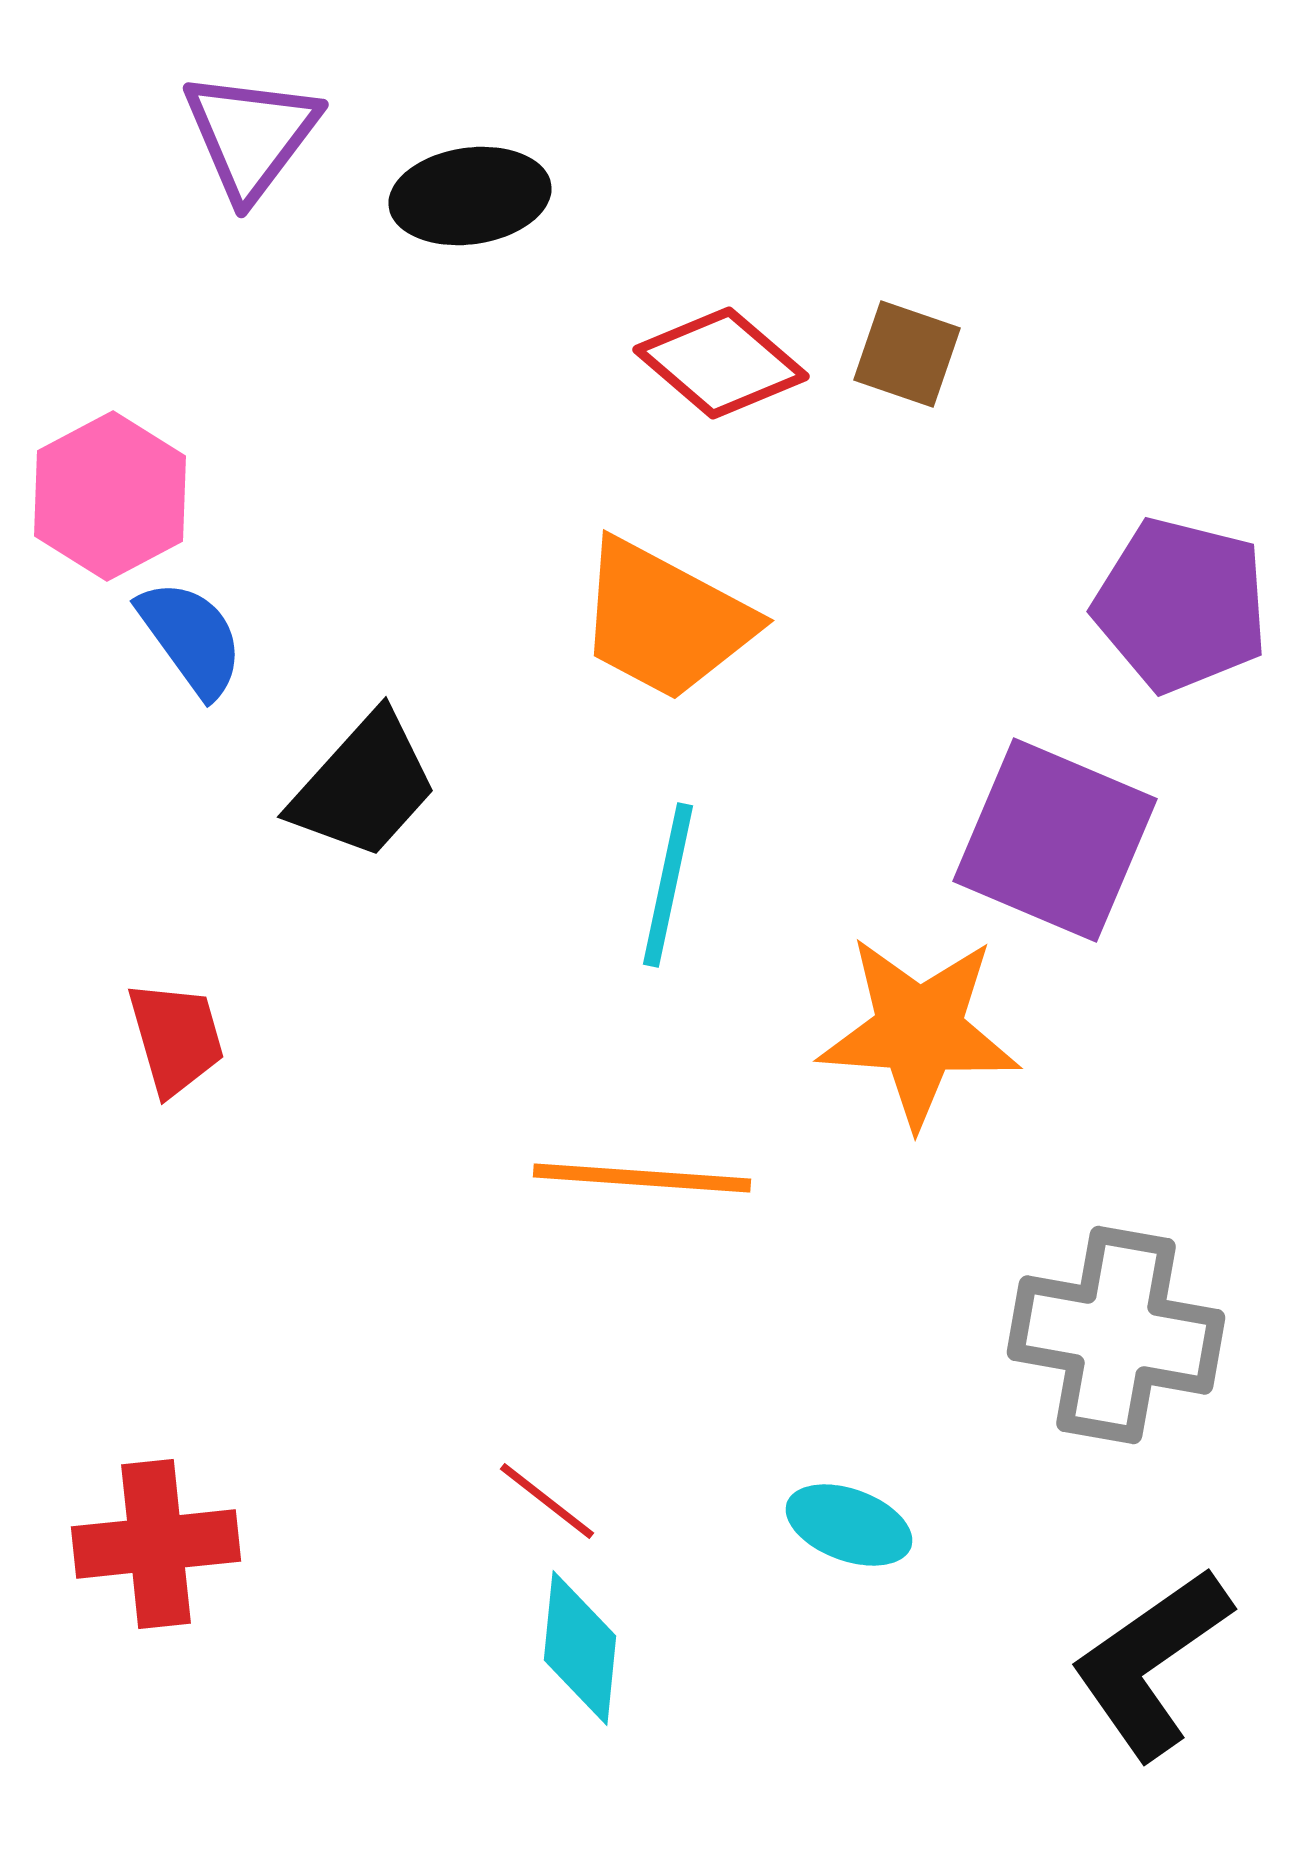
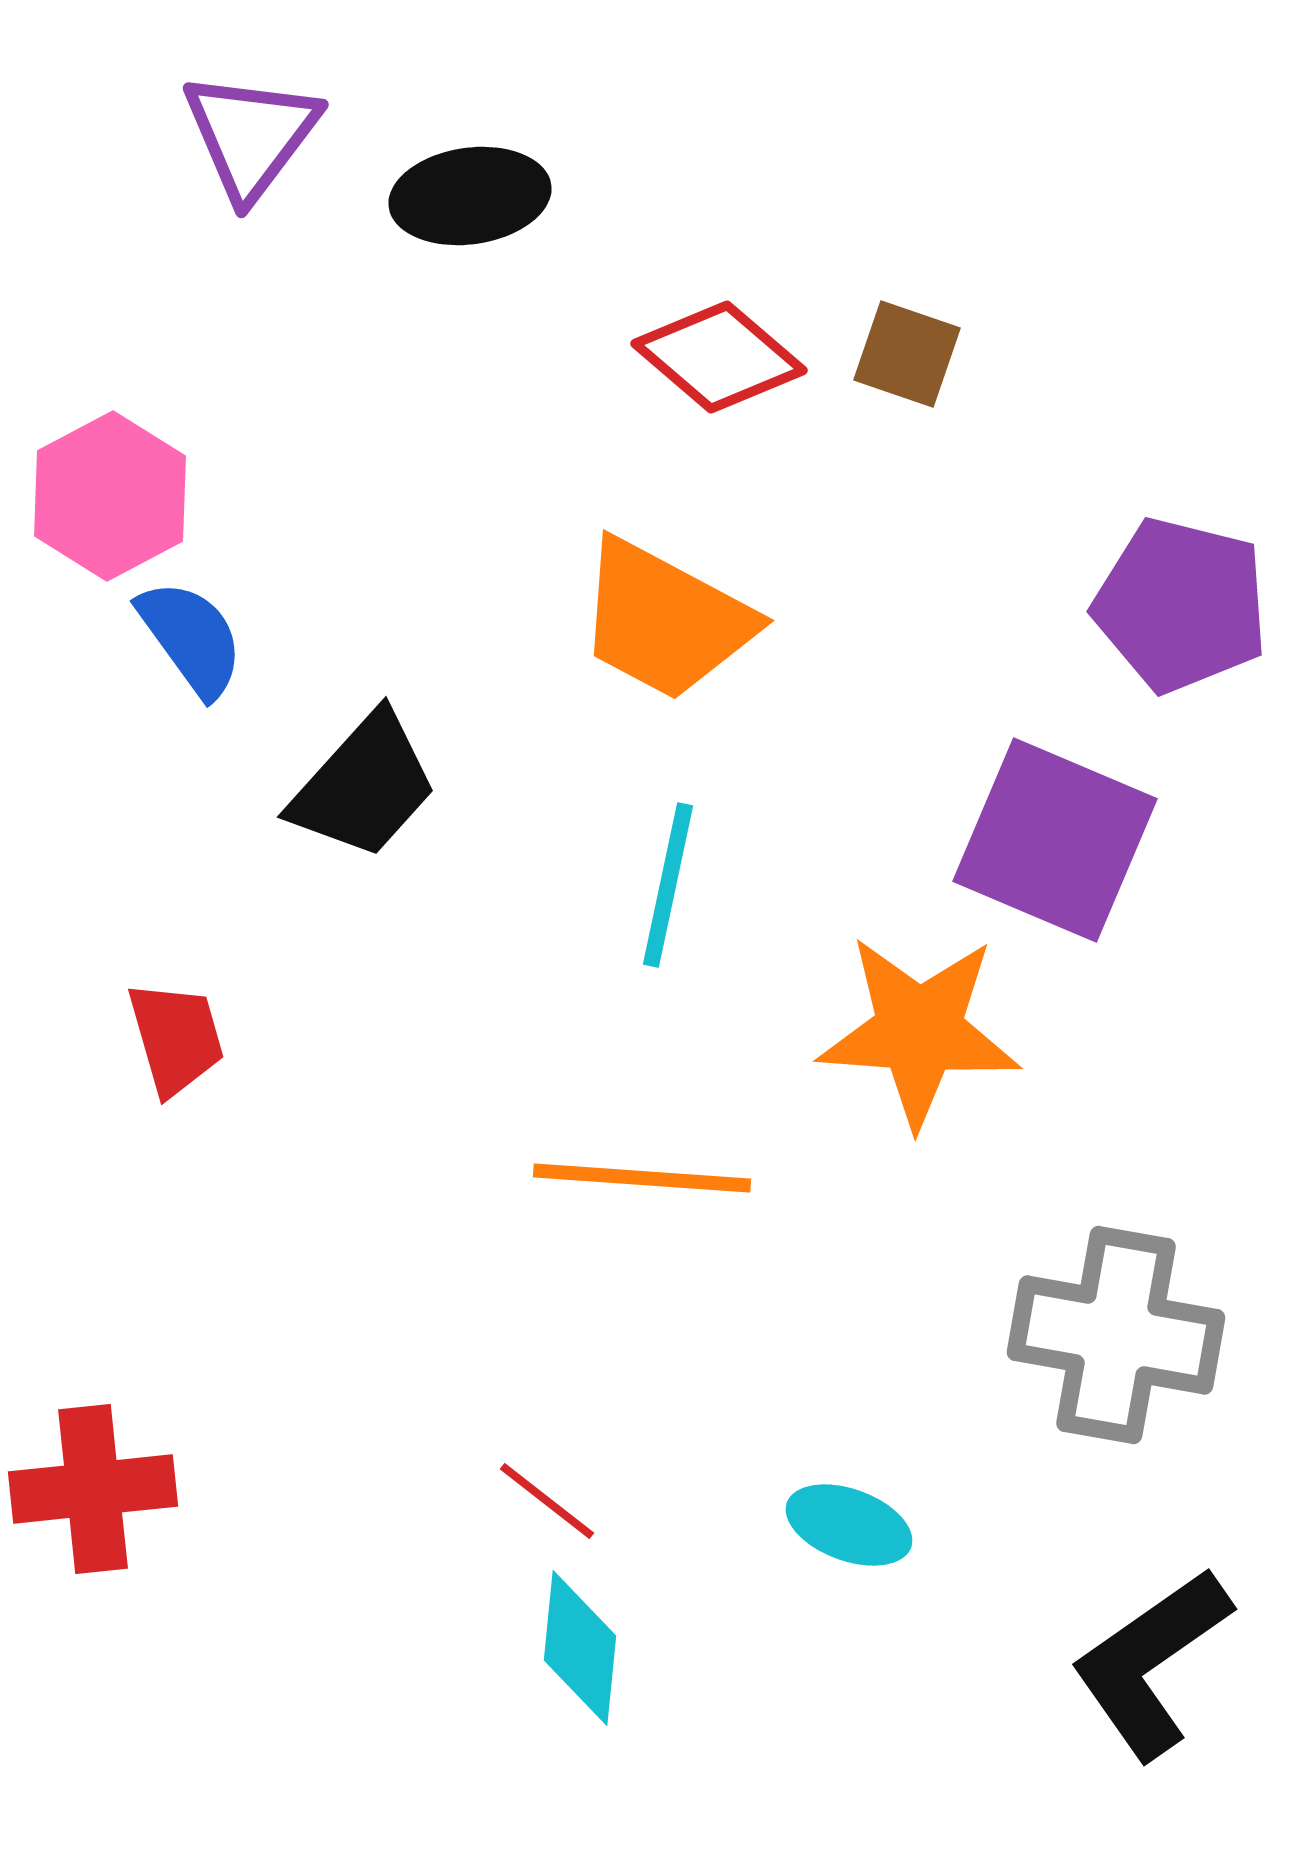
red diamond: moved 2 px left, 6 px up
red cross: moved 63 px left, 55 px up
